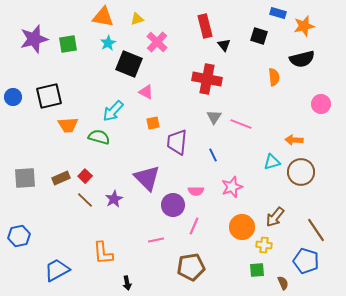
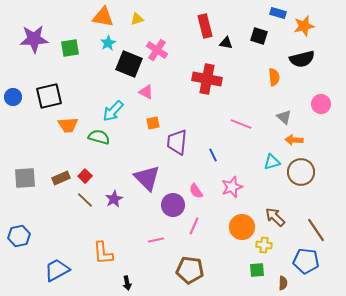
purple star at (34, 39): rotated 12 degrees clockwise
pink cross at (157, 42): moved 8 px down; rotated 10 degrees counterclockwise
green square at (68, 44): moved 2 px right, 4 px down
black triangle at (224, 45): moved 2 px right, 2 px up; rotated 40 degrees counterclockwise
gray triangle at (214, 117): moved 70 px right; rotated 21 degrees counterclockwise
pink semicircle at (196, 191): rotated 56 degrees clockwise
brown arrow at (275, 217): rotated 95 degrees clockwise
blue pentagon at (306, 261): rotated 10 degrees counterclockwise
brown pentagon at (191, 267): moved 1 px left, 3 px down; rotated 16 degrees clockwise
brown semicircle at (283, 283): rotated 24 degrees clockwise
